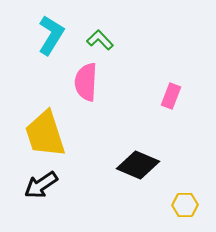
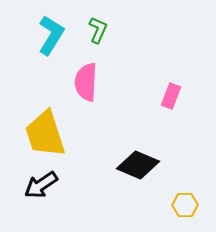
green L-shape: moved 2 px left, 10 px up; rotated 68 degrees clockwise
